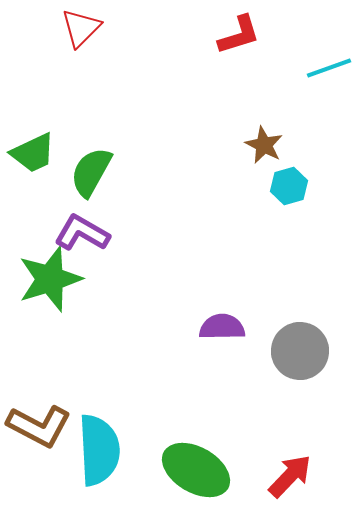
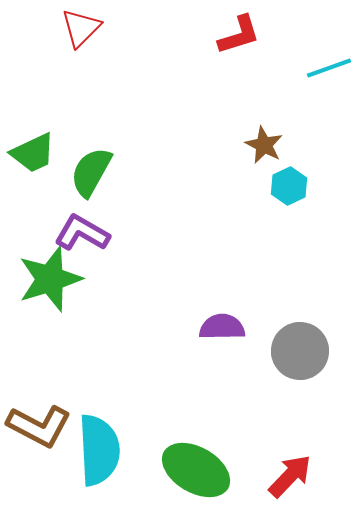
cyan hexagon: rotated 9 degrees counterclockwise
